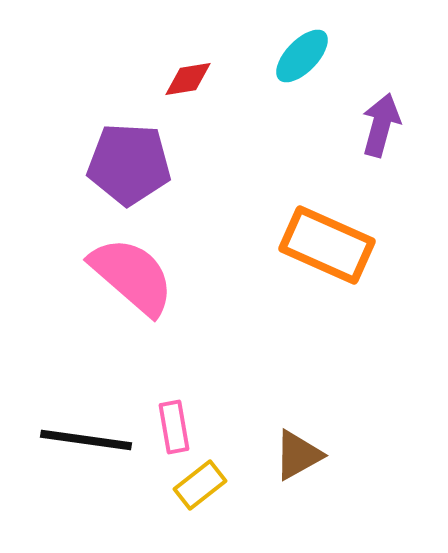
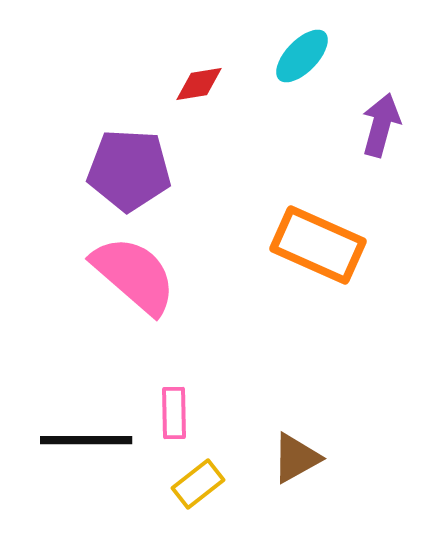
red diamond: moved 11 px right, 5 px down
purple pentagon: moved 6 px down
orange rectangle: moved 9 px left
pink semicircle: moved 2 px right, 1 px up
pink rectangle: moved 14 px up; rotated 9 degrees clockwise
black line: rotated 8 degrees counterclockwise
brown triangle: moved 2 px left, 3 px down
yellow rectangle: moved 2 px left, 1 px up
